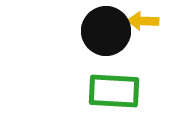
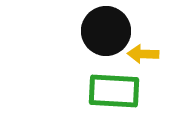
yellow arrow: moved 33 px down
